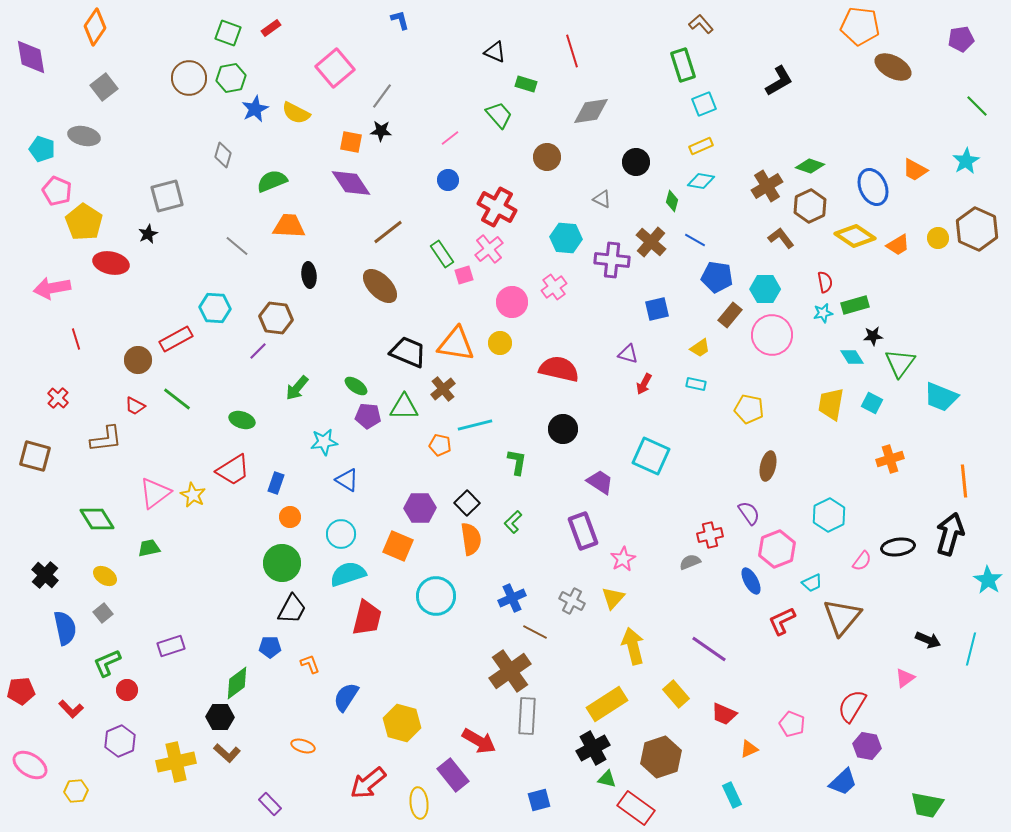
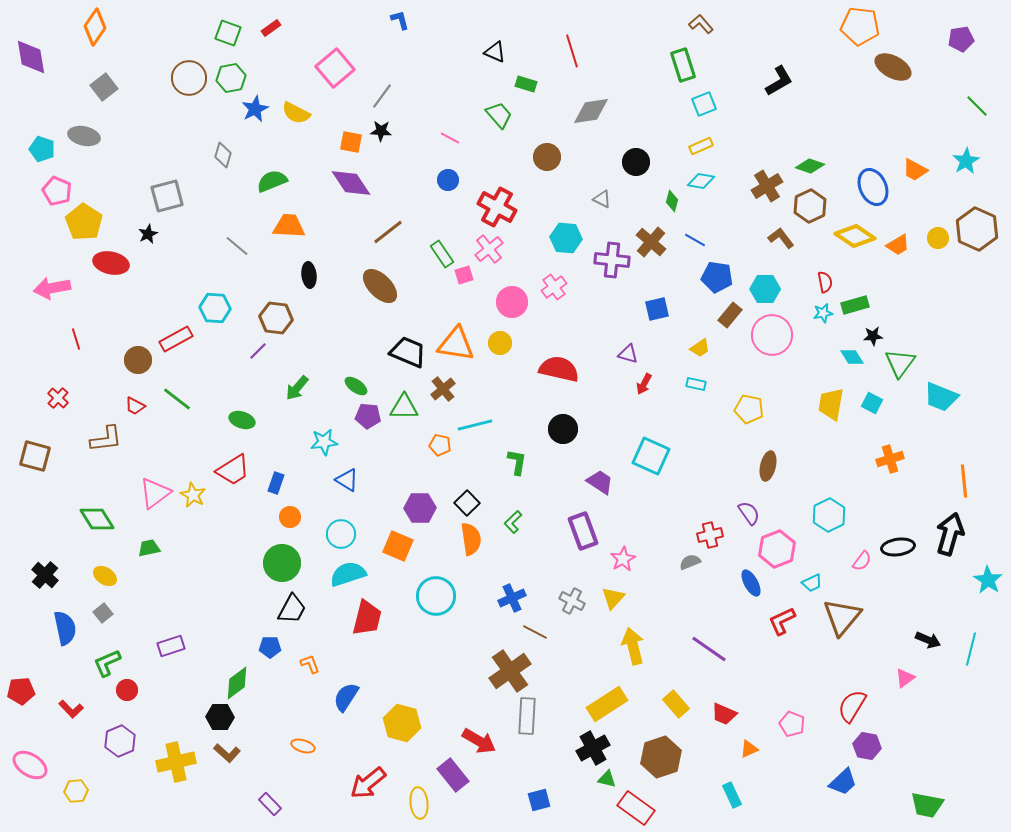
pink line at (450, 138): rotated 66 degrees clockwise
blue ellipse at (751, 581): moved 2 px down
yellow rectangle at (676, 694): moved 10 px down
